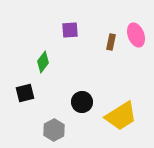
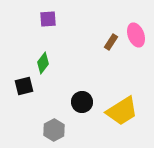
purple square: moved 22 px left, 11 px up
brown rectangle: rotated 21 degrees clockwise
green diamond: moved 1 px down
black square: moved 1 px left, 7 px up
yellow trapezoid: moved 1 px right, 5 px up
